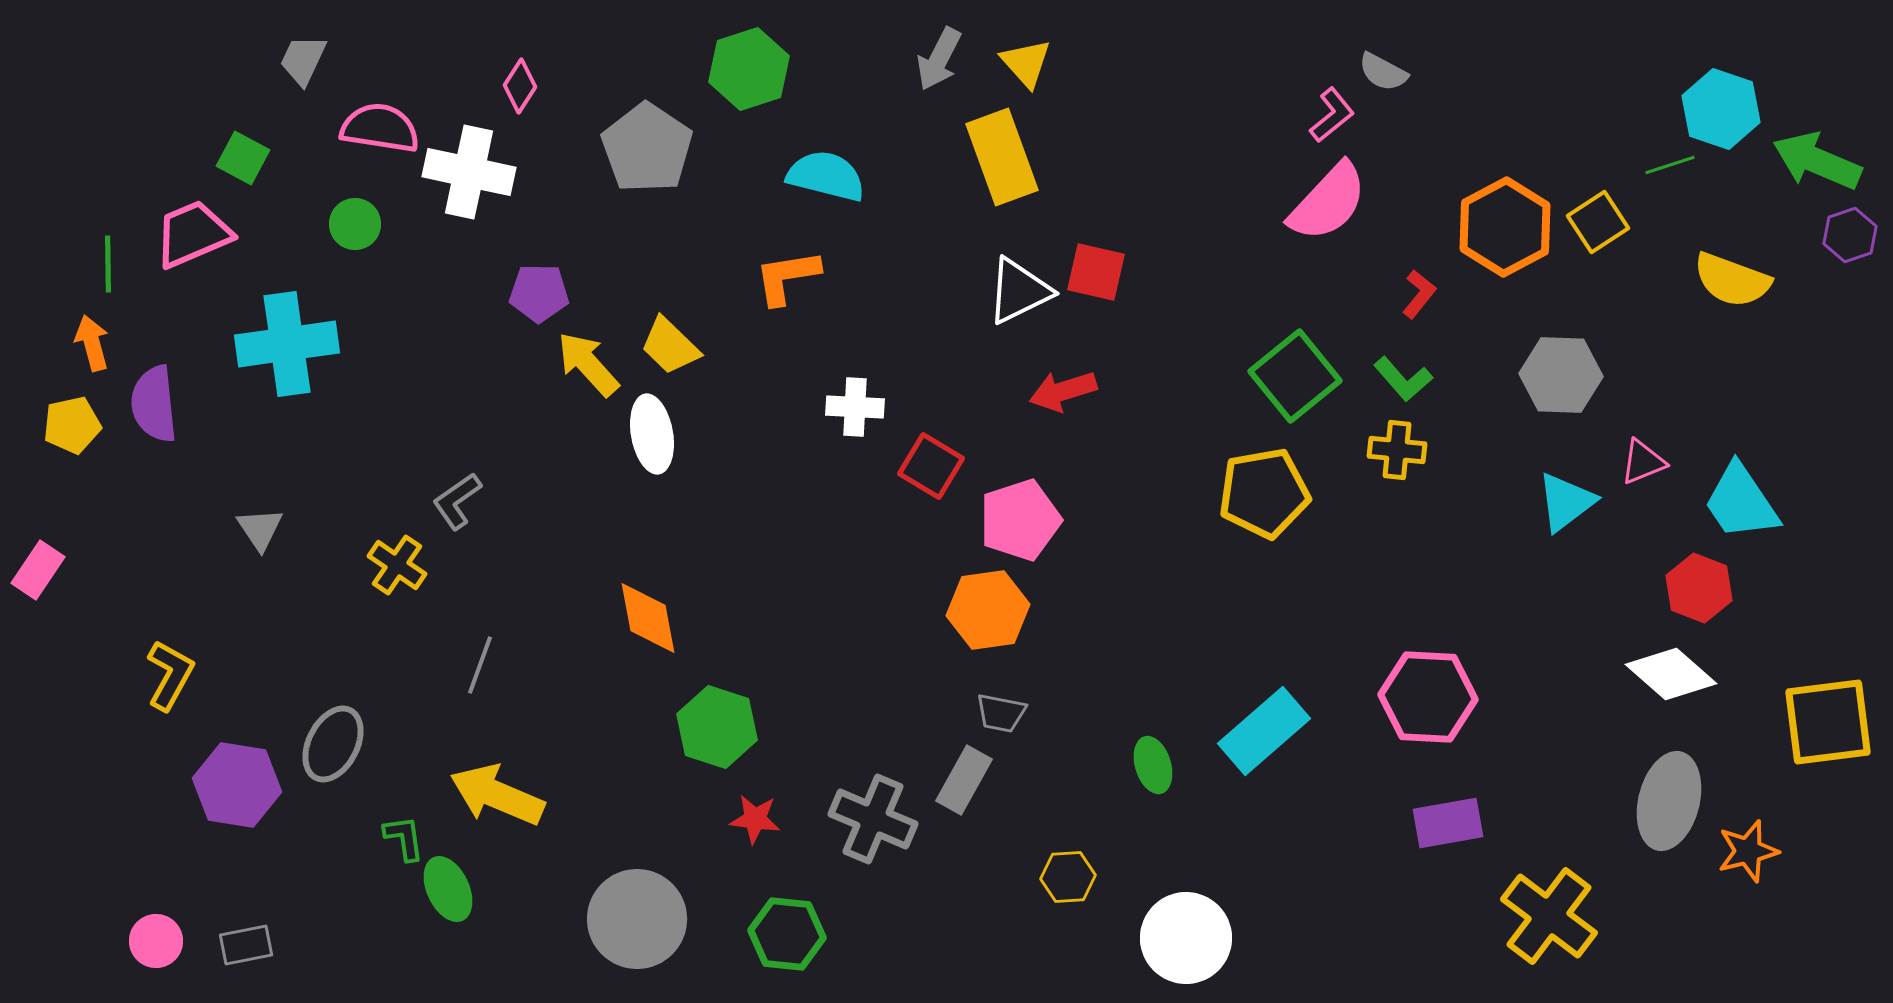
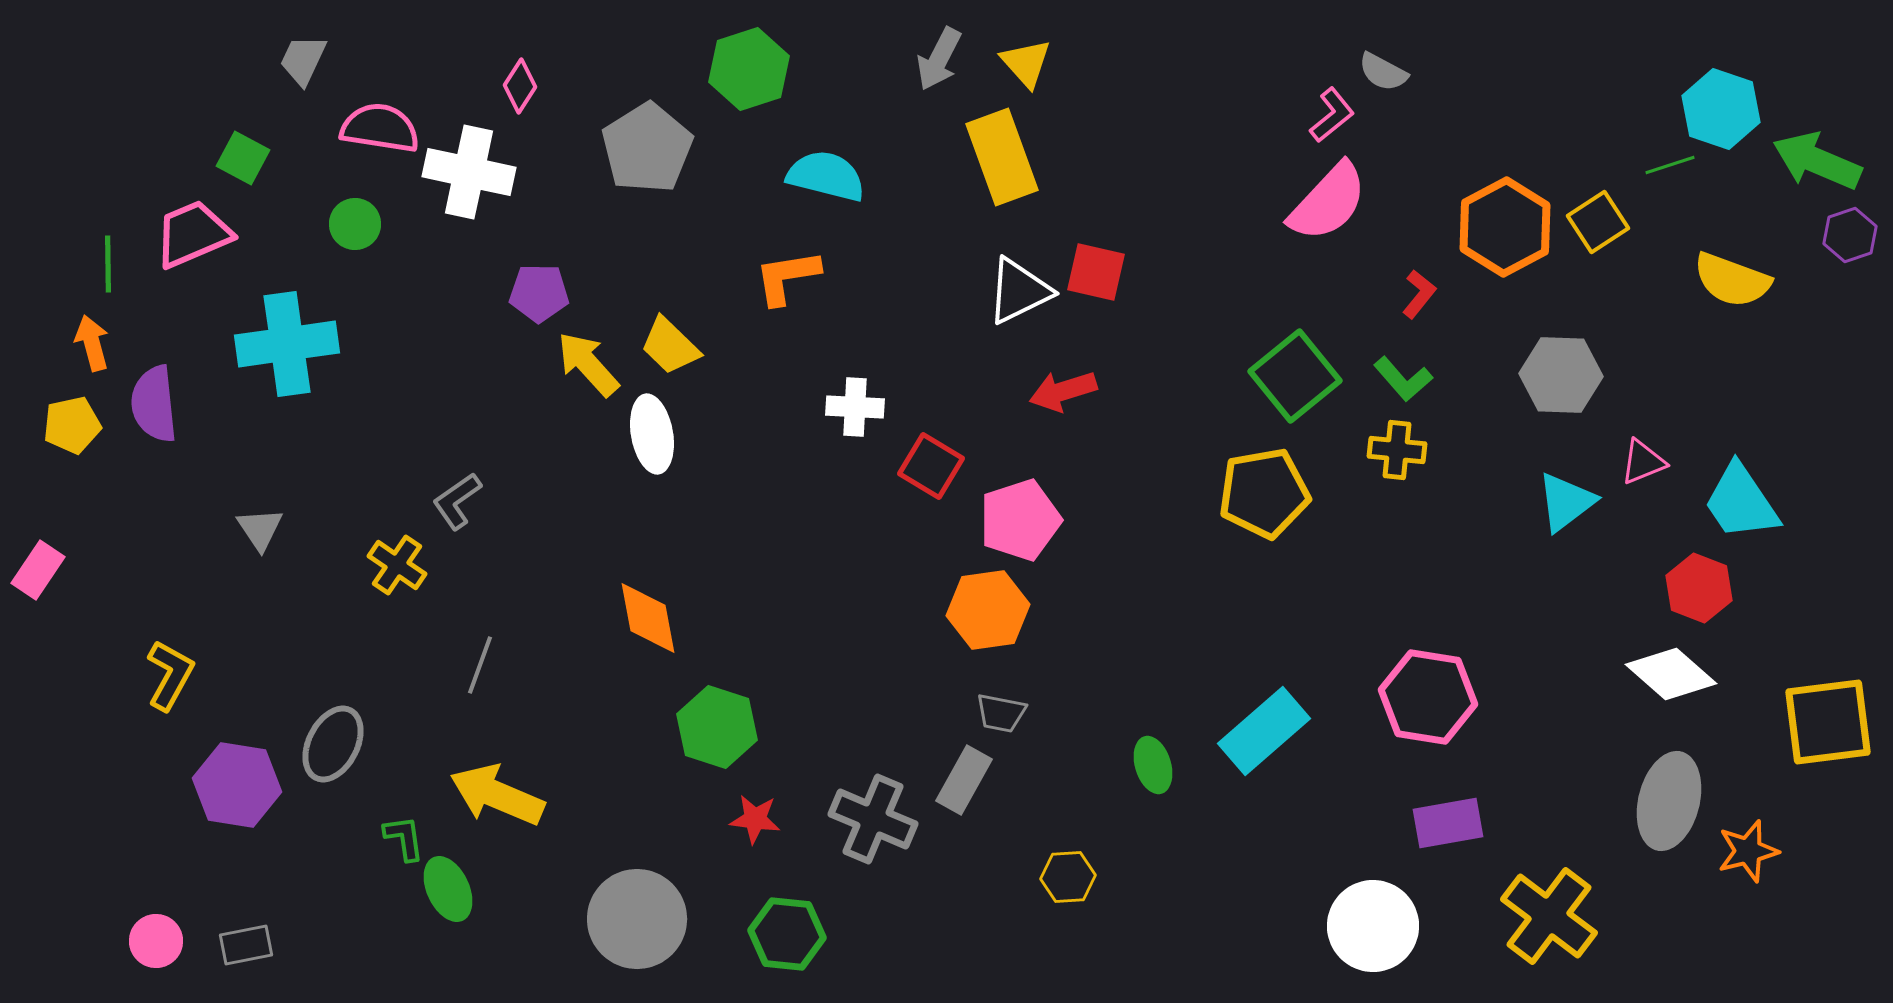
gray pentagon at (647, 148): rotated 6 degrees clockwise
pink hexagon at (1428, 697): rotated 6 degrees clockwise
white circle at (1186, 938): moved 187 px right, 12 px up
